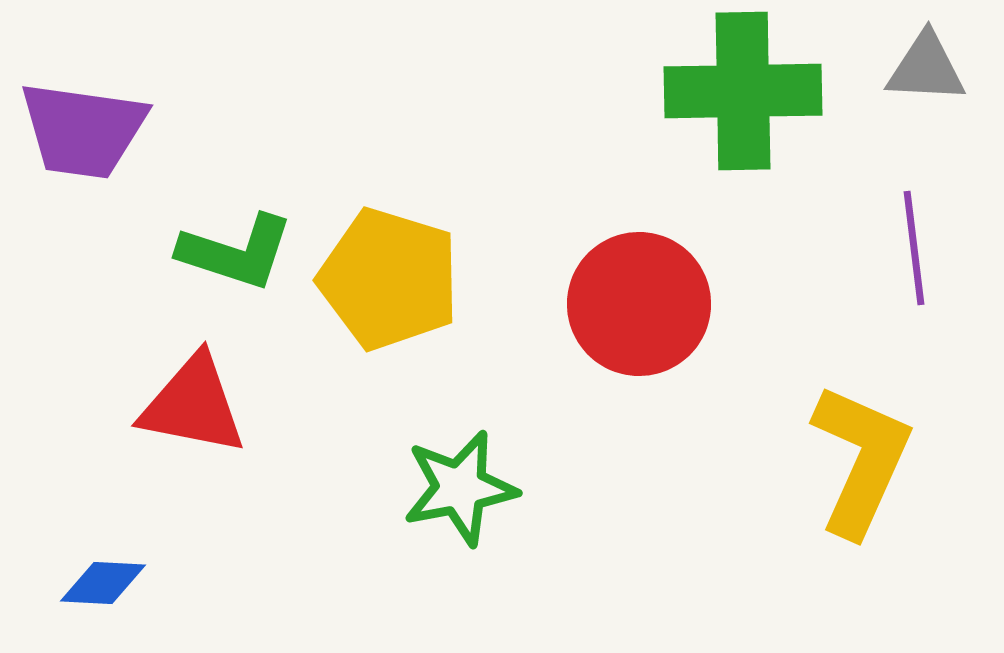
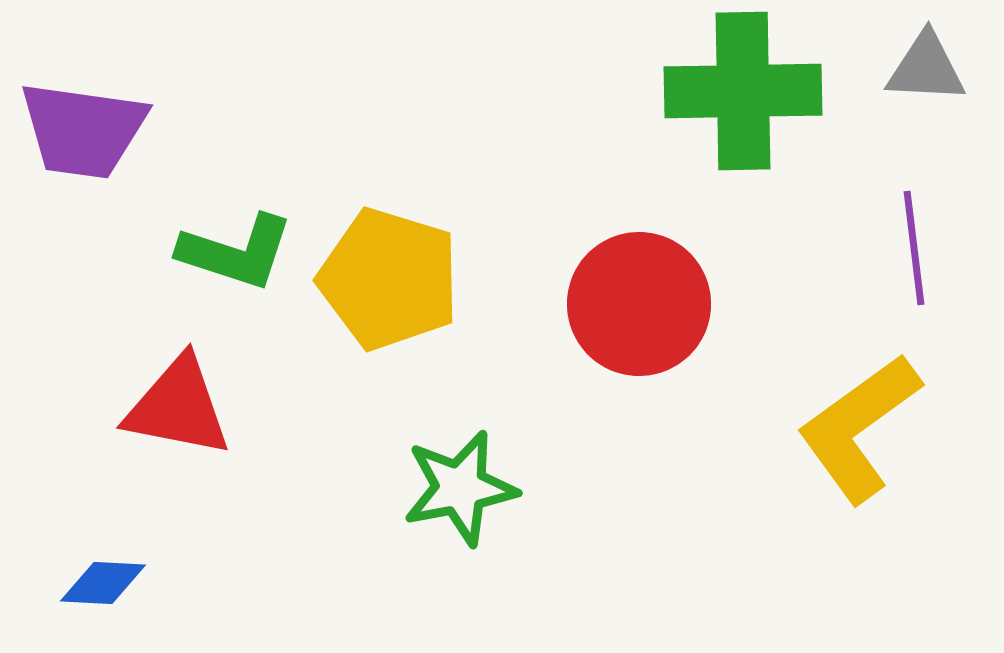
red triangle: moved 15 px left, 2 px down
yellow L-shape: moved 2 px left, 32 px up; rotated 150 degrees counterclockwise
